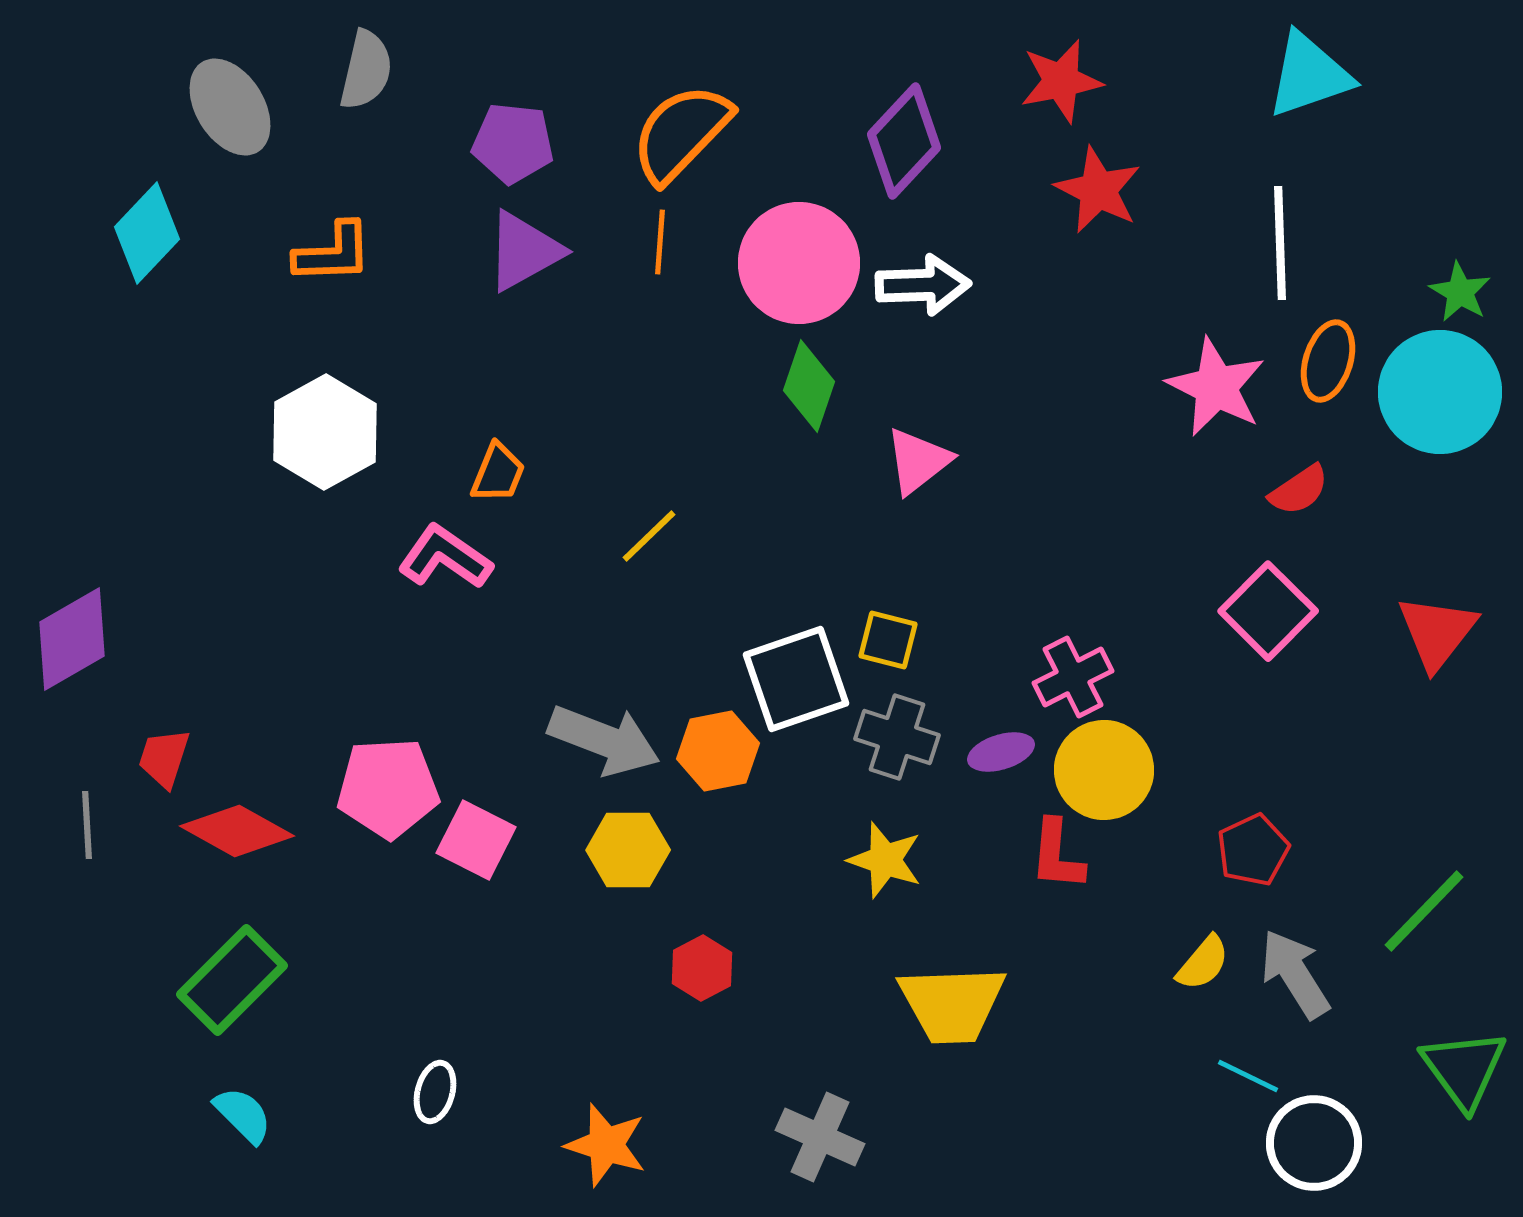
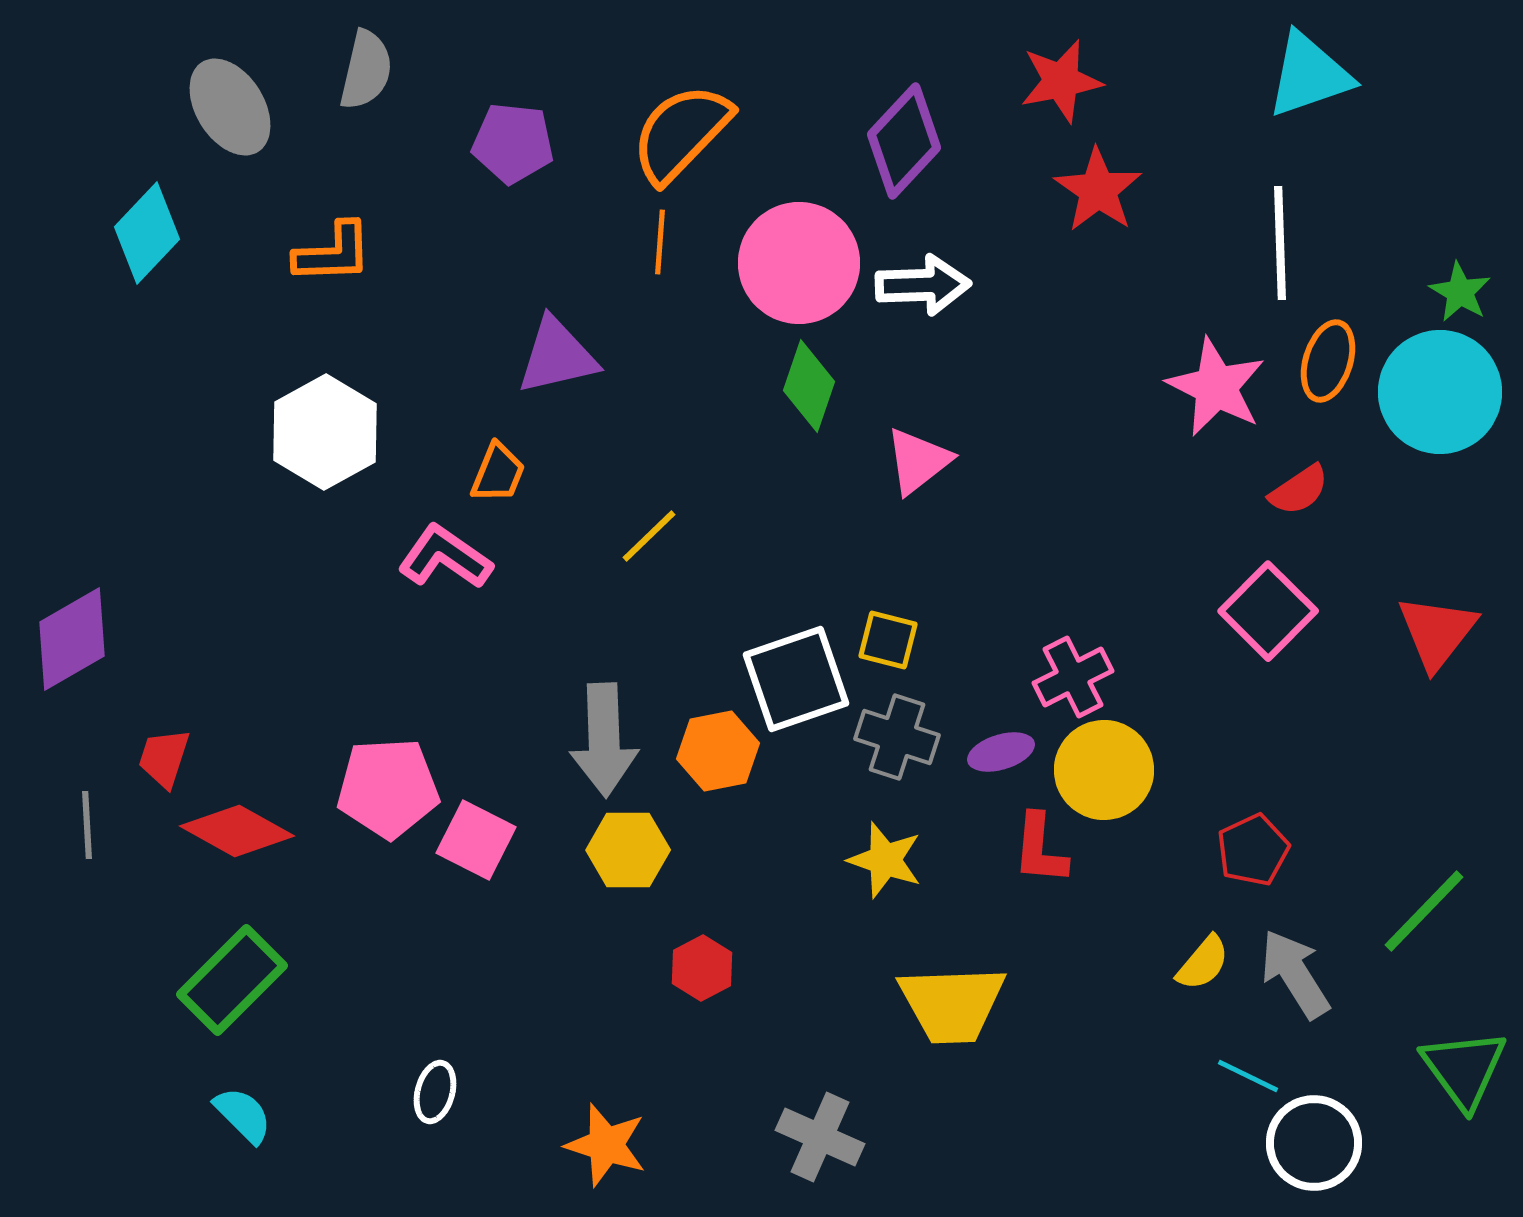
red star at (1098, 190): rotated 8 degrees clockwise
purple triangle at (524, 251): moved 33 px right, 105 px down; rotated 16 degrees clockwise
gray arrow at (604, 740): rotated 67 degrees clockwise
red L-shape at (1057, 855): moved 17 px left, 6 px up
